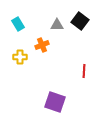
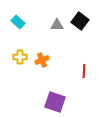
cyan rectangle: moved 2 px up; rotated 16 degrees counterclockwise
orange cross: moved 15 px down
